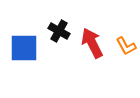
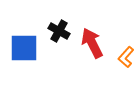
orange L-shape: moved 11 px down; rotated 70 degrees clockwise
